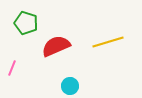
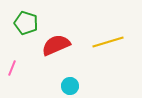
red semicircle: moved 1 px up
